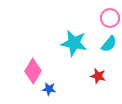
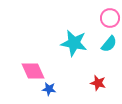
pink diamond: rotated 55 degrees counterclockwise
red star: moved 7 px down
